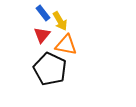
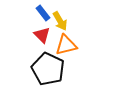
red triangle: rotated 24 degrees counterclockwise
orange triangle: rotated 25 degrees counterclockwise
black pentagon: moved 2 px left
